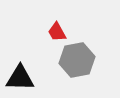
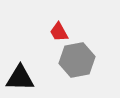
red trapezoid: moved 2 px right
